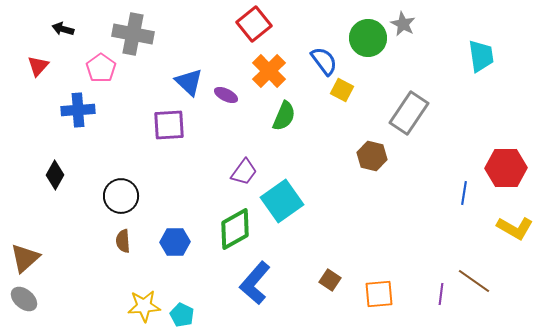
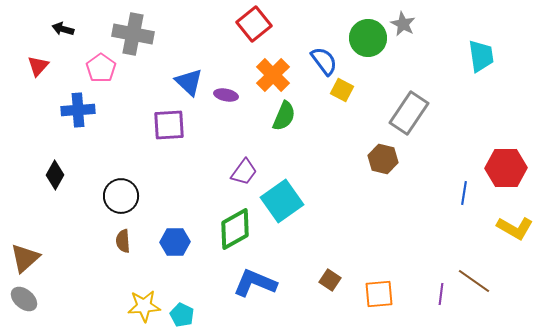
orange cross: moved 4 px right, 4 px down
purple ellipse: rotated 15 degrees counterclockwise
brown hexagon: moved 11 px right, 3 px down
blue L-shape: rotated 72 degrees clockwise
